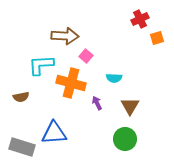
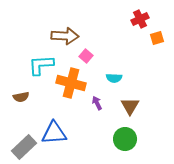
gray rectangle: moved 2 px right; rotated 60 degrees counterclockwise
